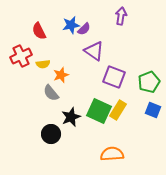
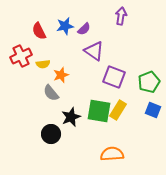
blue star: moved 6 px left, 1 px down
green square: rotated 15 degrees counterclockwise
